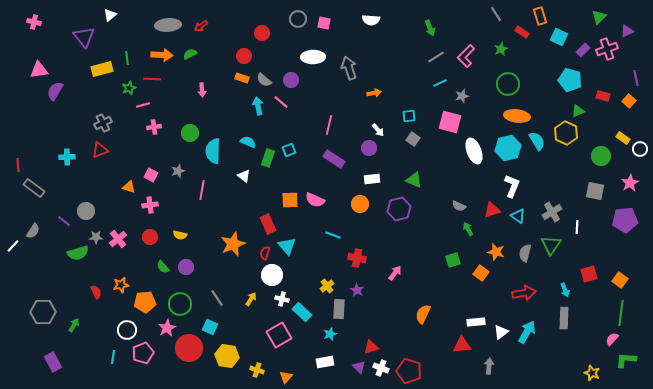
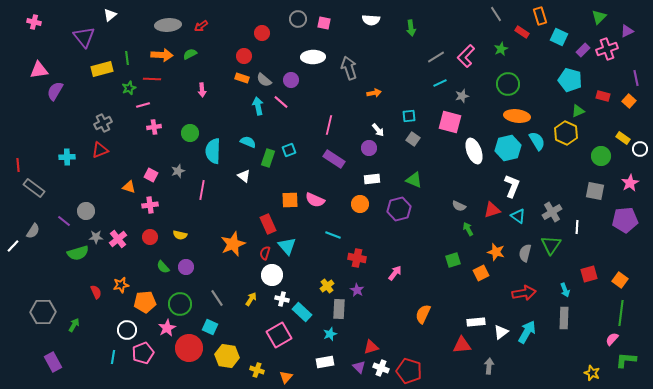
green arrow at (430, 28): moved 19 px left; rotated 14 degrees clockwise
orange square at (481, 273): rotated 28 degrees clockwise
